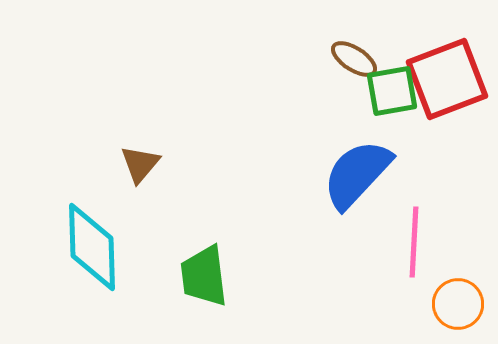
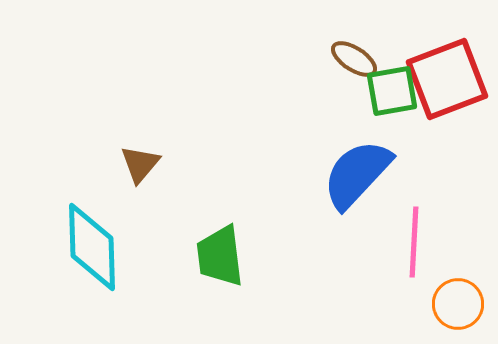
green trapezoid: moved 16 px right, 20 px up
